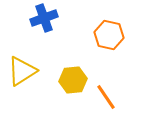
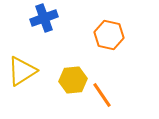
orange line: moved 4 px left, 2 px up
